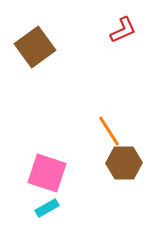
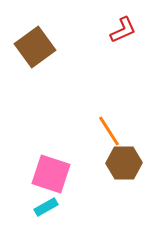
pink square: moved 4 px right, 1 px down
cyan rectangle: moved 1 px left, 1 px up
